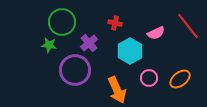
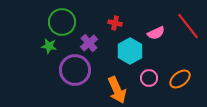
green star: moved 1 px down
